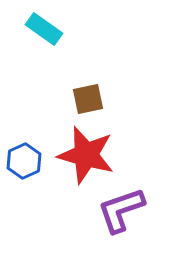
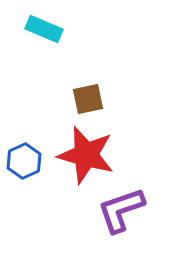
cyan rectangle: rotated 12 degrees counterclockwise
